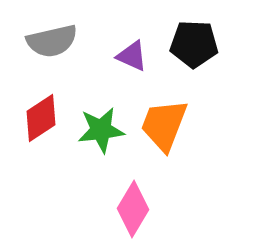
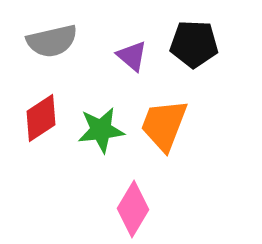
purple triangle: rotated 16 degrees clockwise
